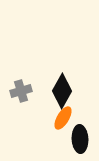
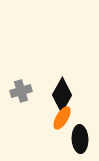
black diamond: moved 4 px down
orange ellipse: moved 1 px left
